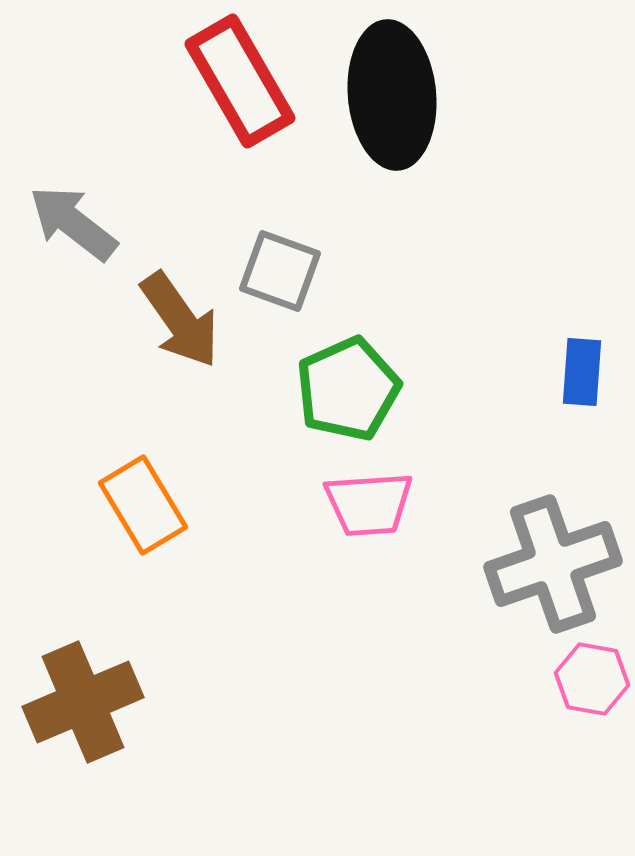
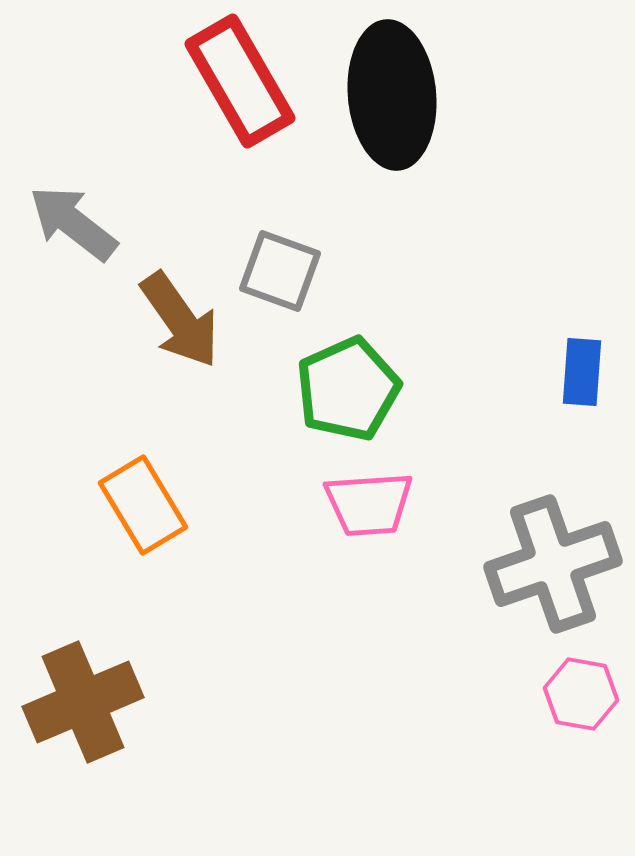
pink hexagon: moved 11 px left, 15 px down
